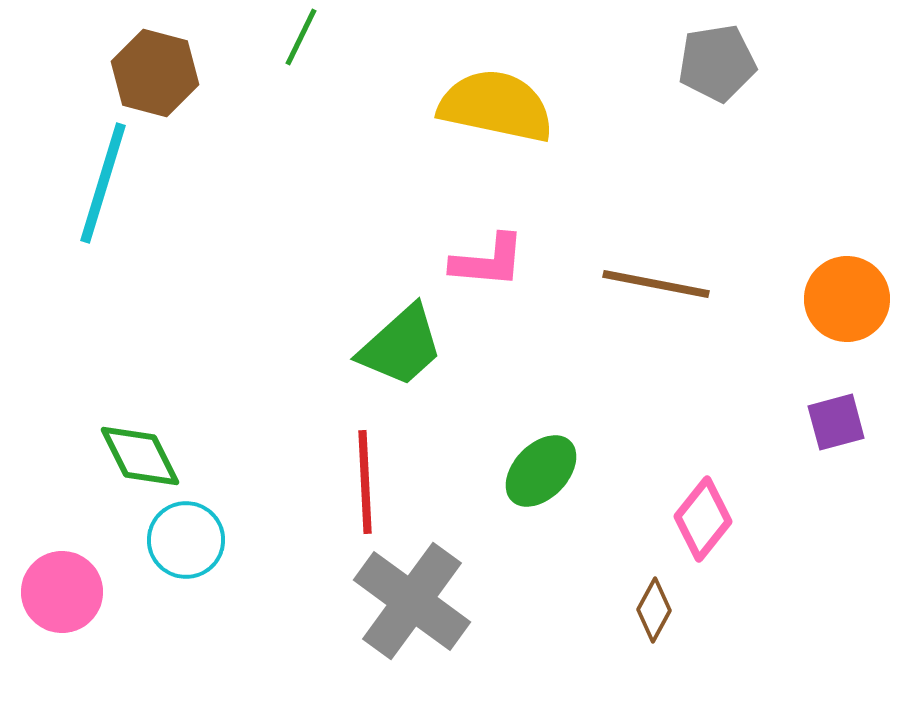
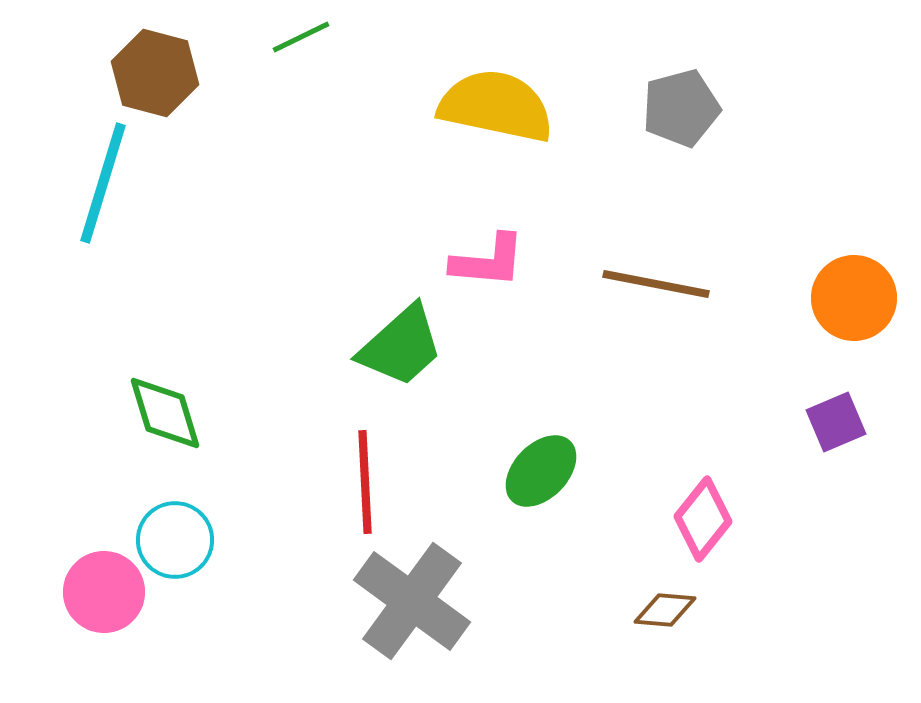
green line: rotated 38 degrees clockwise
gray pentagon: moved 36 px left, 45 px down; rotated 6 degrees counterclockwise
orange circle: moved 7 px right, 1 px up
purple square: rotated 8 degrees counterclockwise
green diamond: moved 25 px right, 43 px up; rotated 10 degrees clockwise
cyan circle: moved 11 px left
pink circle: moved 42 px right
brown diamond: moved 11 px right; rotated 66 degrees clockwise
